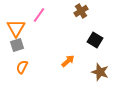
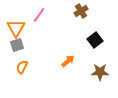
black square: rotated 21 degrees clockwise
brown star: rotated 18 degrees counterclockwise
